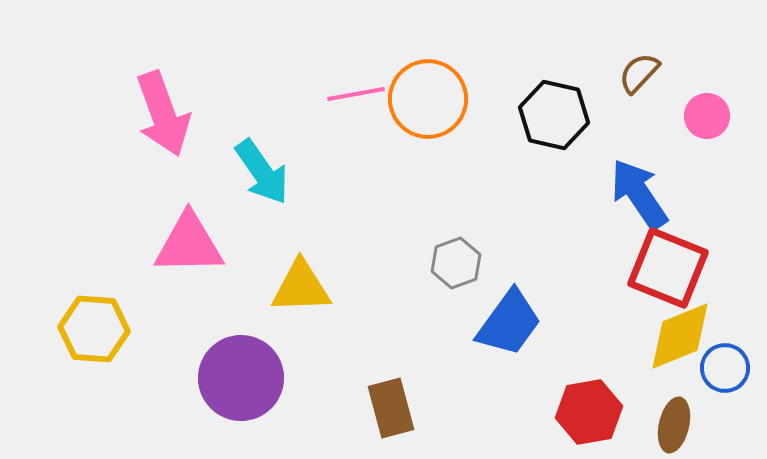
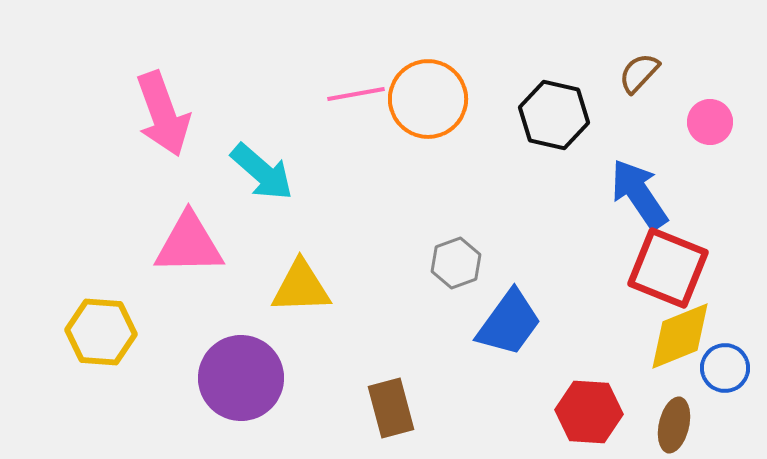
pink circle: moved 3 px right, 6 px down
cyan arrow: rotated 14 degrees counterclockwise
yellow hexagon: moved 7 px right, 3 px down
red hexagon: rotated 14 degrees clockwise
